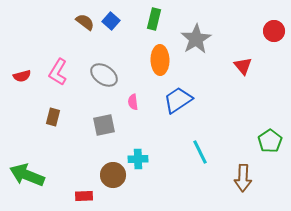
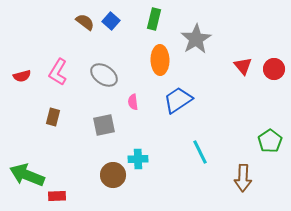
red circle: moved 38 px down
red rectangle: moved 27 px left
